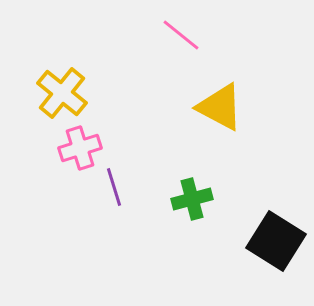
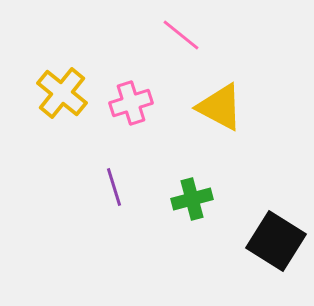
pink cross: moved 51 px right, 45 px up
